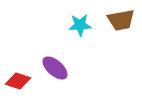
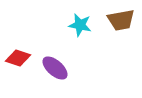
cyan star: rotated 15 degrees clockwise
red diamond: moved 23 px up
